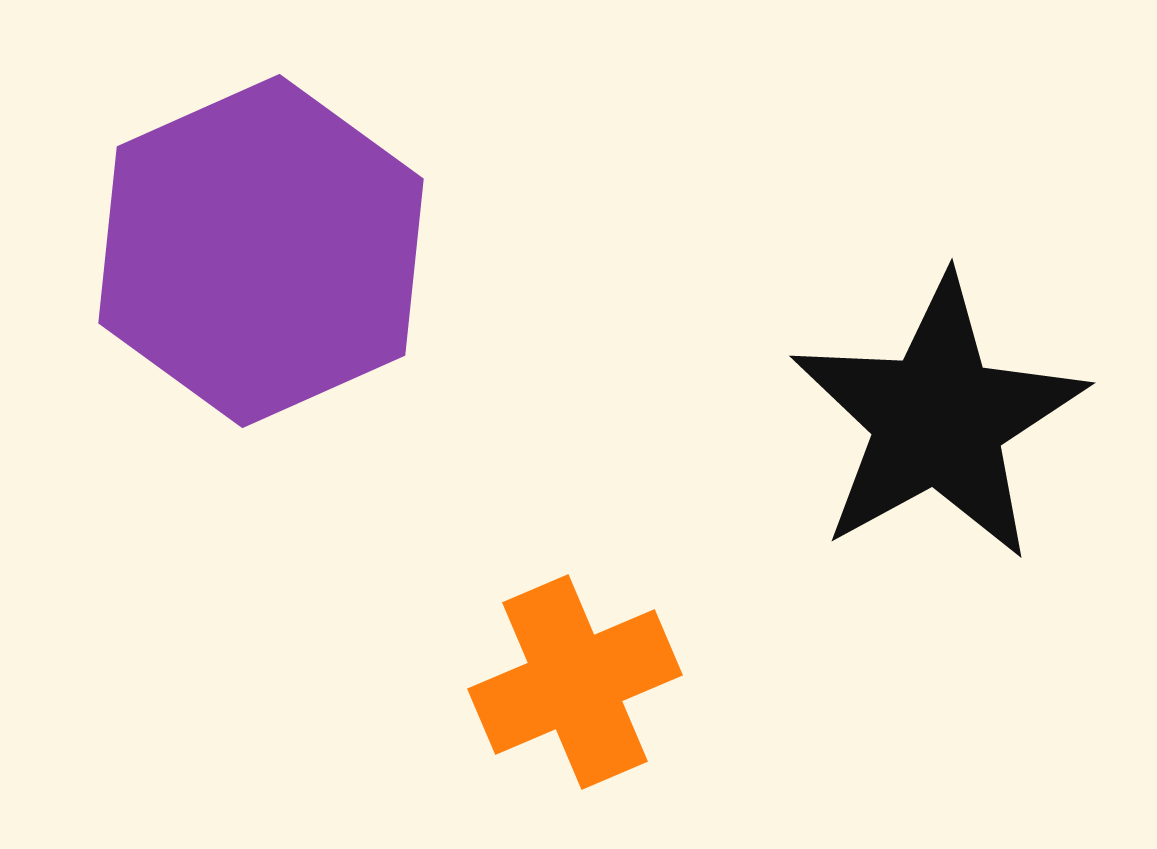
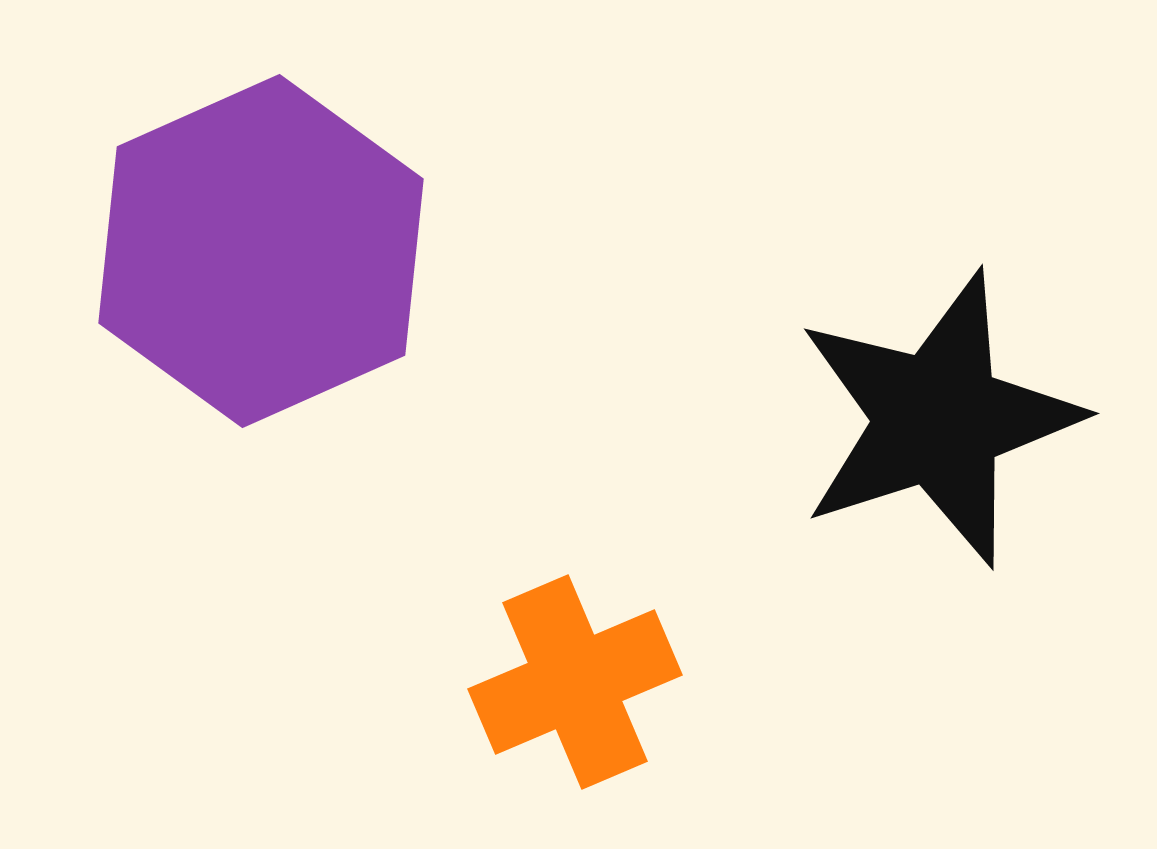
black star: rotated 11 degrees clockwise
